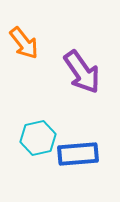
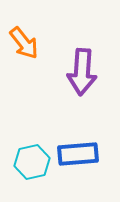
purple arrow: rotated 39 degrees clockwise
cyan hexagon: moved 6 px left, 24 px down
